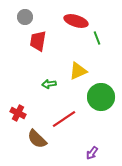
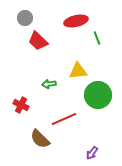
gray circle: moved 1 px down
red ellipse: rotated 30 degrees counterclockwise
red trapezoid: rotated 55 degrees counterclockwise
yellow triangle: rotated 18 degrees clockwise
green circle: moved 3 px left, 2 px up
red cross: moved 3 px right, 8 px up
red line: rotated 10 degrees clockwise
brown semicircle: moved 3 px right
